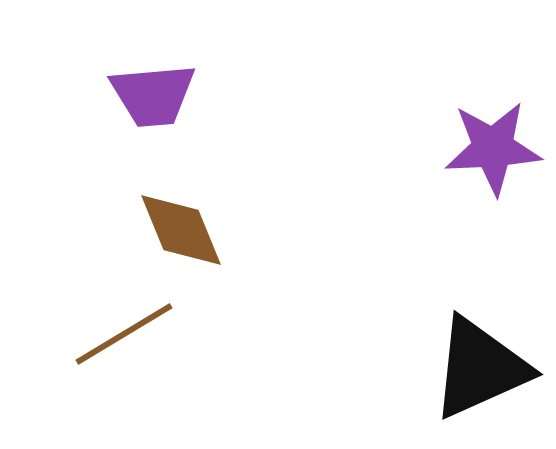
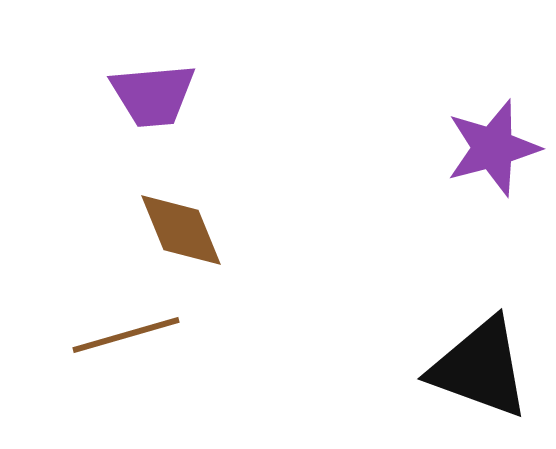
purple star: rotated 12 degrees counterclockwise
brown line: moved 2 px right, 1 px down; rotated 15 degrees clockwise
black triangle: rotated 44 degrees clockwise
